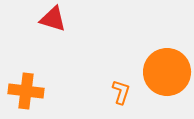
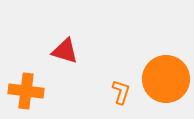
red triangle: moved 12 px right, 32 px down
orange circle: moved 1 px left, 7 px down
